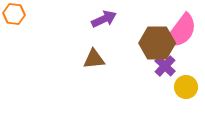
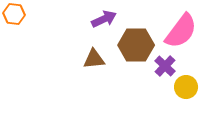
brown hexagon: moved 21 px left, 2 px down
